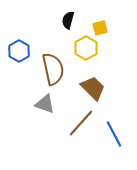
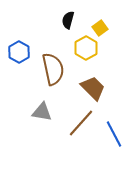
yellow square: rotated 21 degrees counterclockwise
blue hexagon: moved 1 px down
gray triangle: moved 3 px left, 8 px down; rotated 10 degrees counterclockwise
